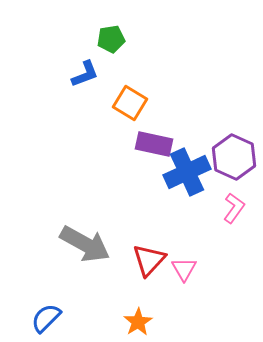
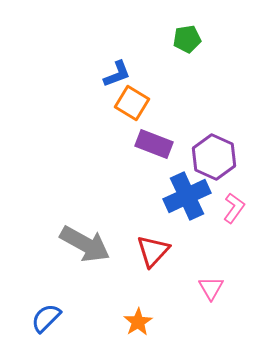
green pentagon: moved 76 px right
blue L-shape: moved 32 px right
orange square: moved 2 px right
purple rectangle: rotated 9 degrees clockwise
purple hexagon: moved 20 px left
blue cross: moved 24 px down
red triangle: moved 4 px right, 9 px up
pink triangle: moved 27 px right, 19 px down
